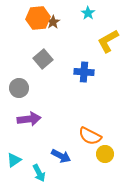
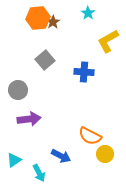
gray square: moved 2 px right, 1 px down
gray circle: moved 1 px left, 2 px down
